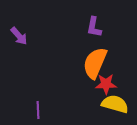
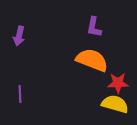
purple arrow: rotated 54 degrees clockwise
orange semicircle: moved 3 px left, 3 px up; rotated 88 degrees clockwise
red star: moved 12 px right, 1 px up
purple line: moved 18 px left, 16 px up
